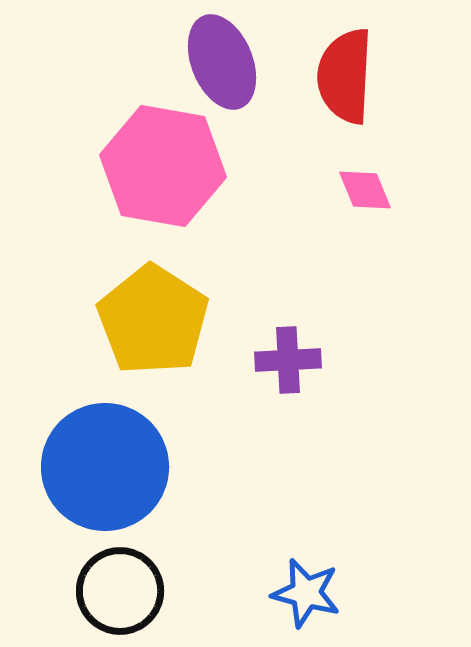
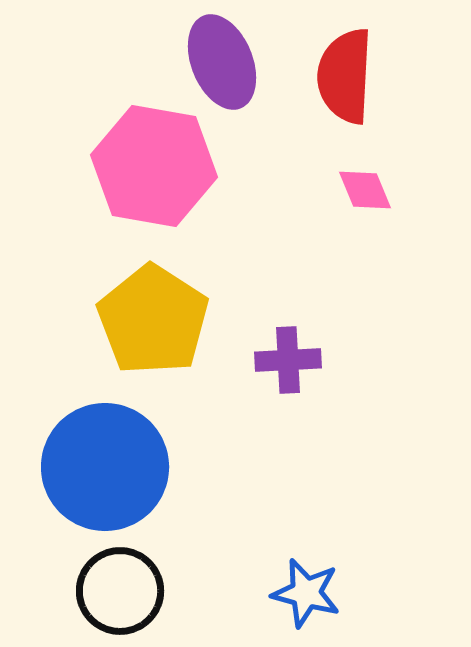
pink hexagon: moved 9 px left
